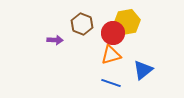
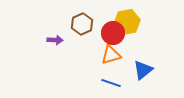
brown hexagon: rotated 15 degrees clockwise
